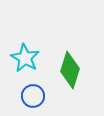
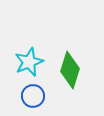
cyan star: moved 4 px right, 4 px down; rotated 20 degrees clockwise
